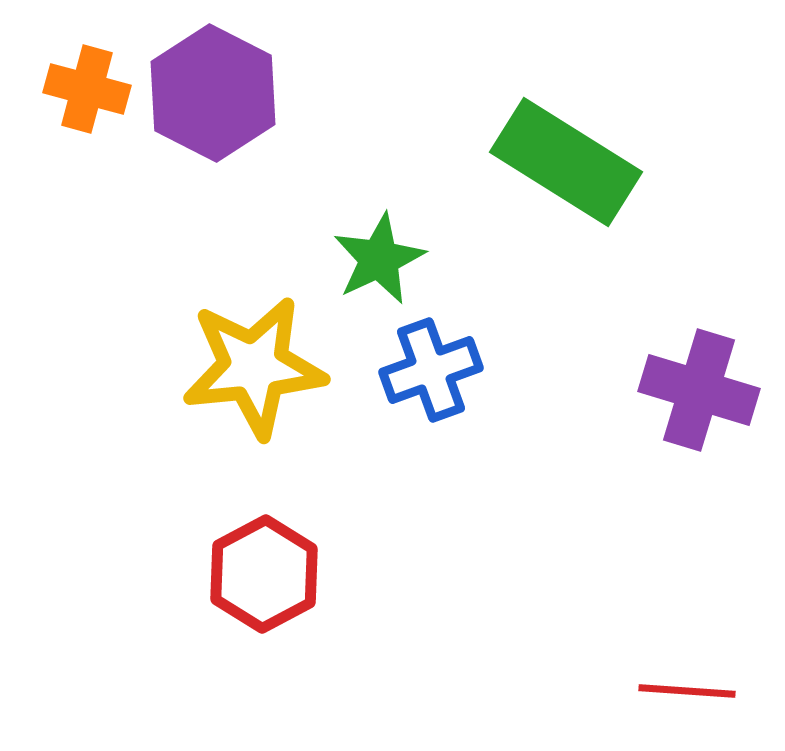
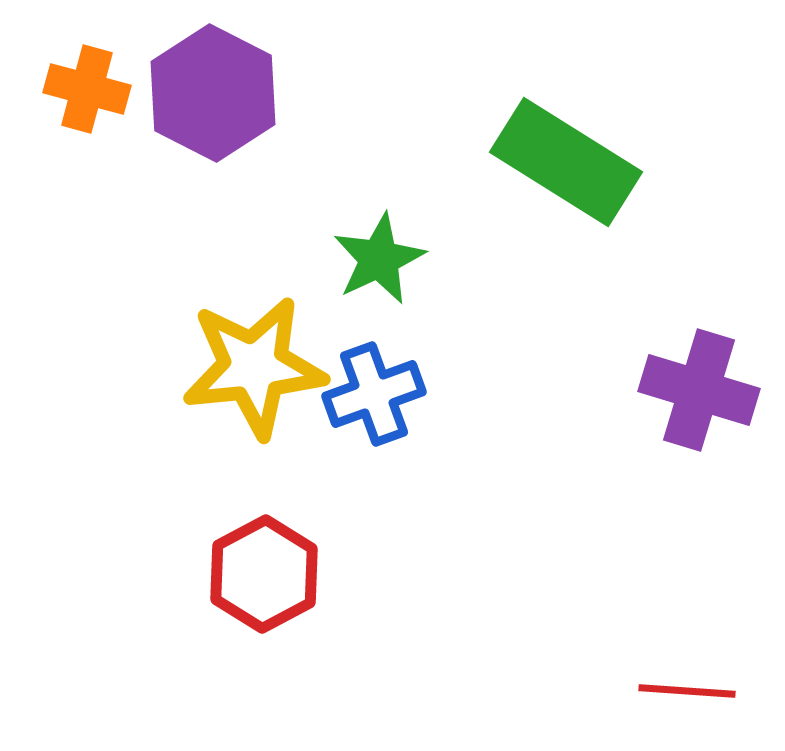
blue cross: moved 57 px left, 24 px down
